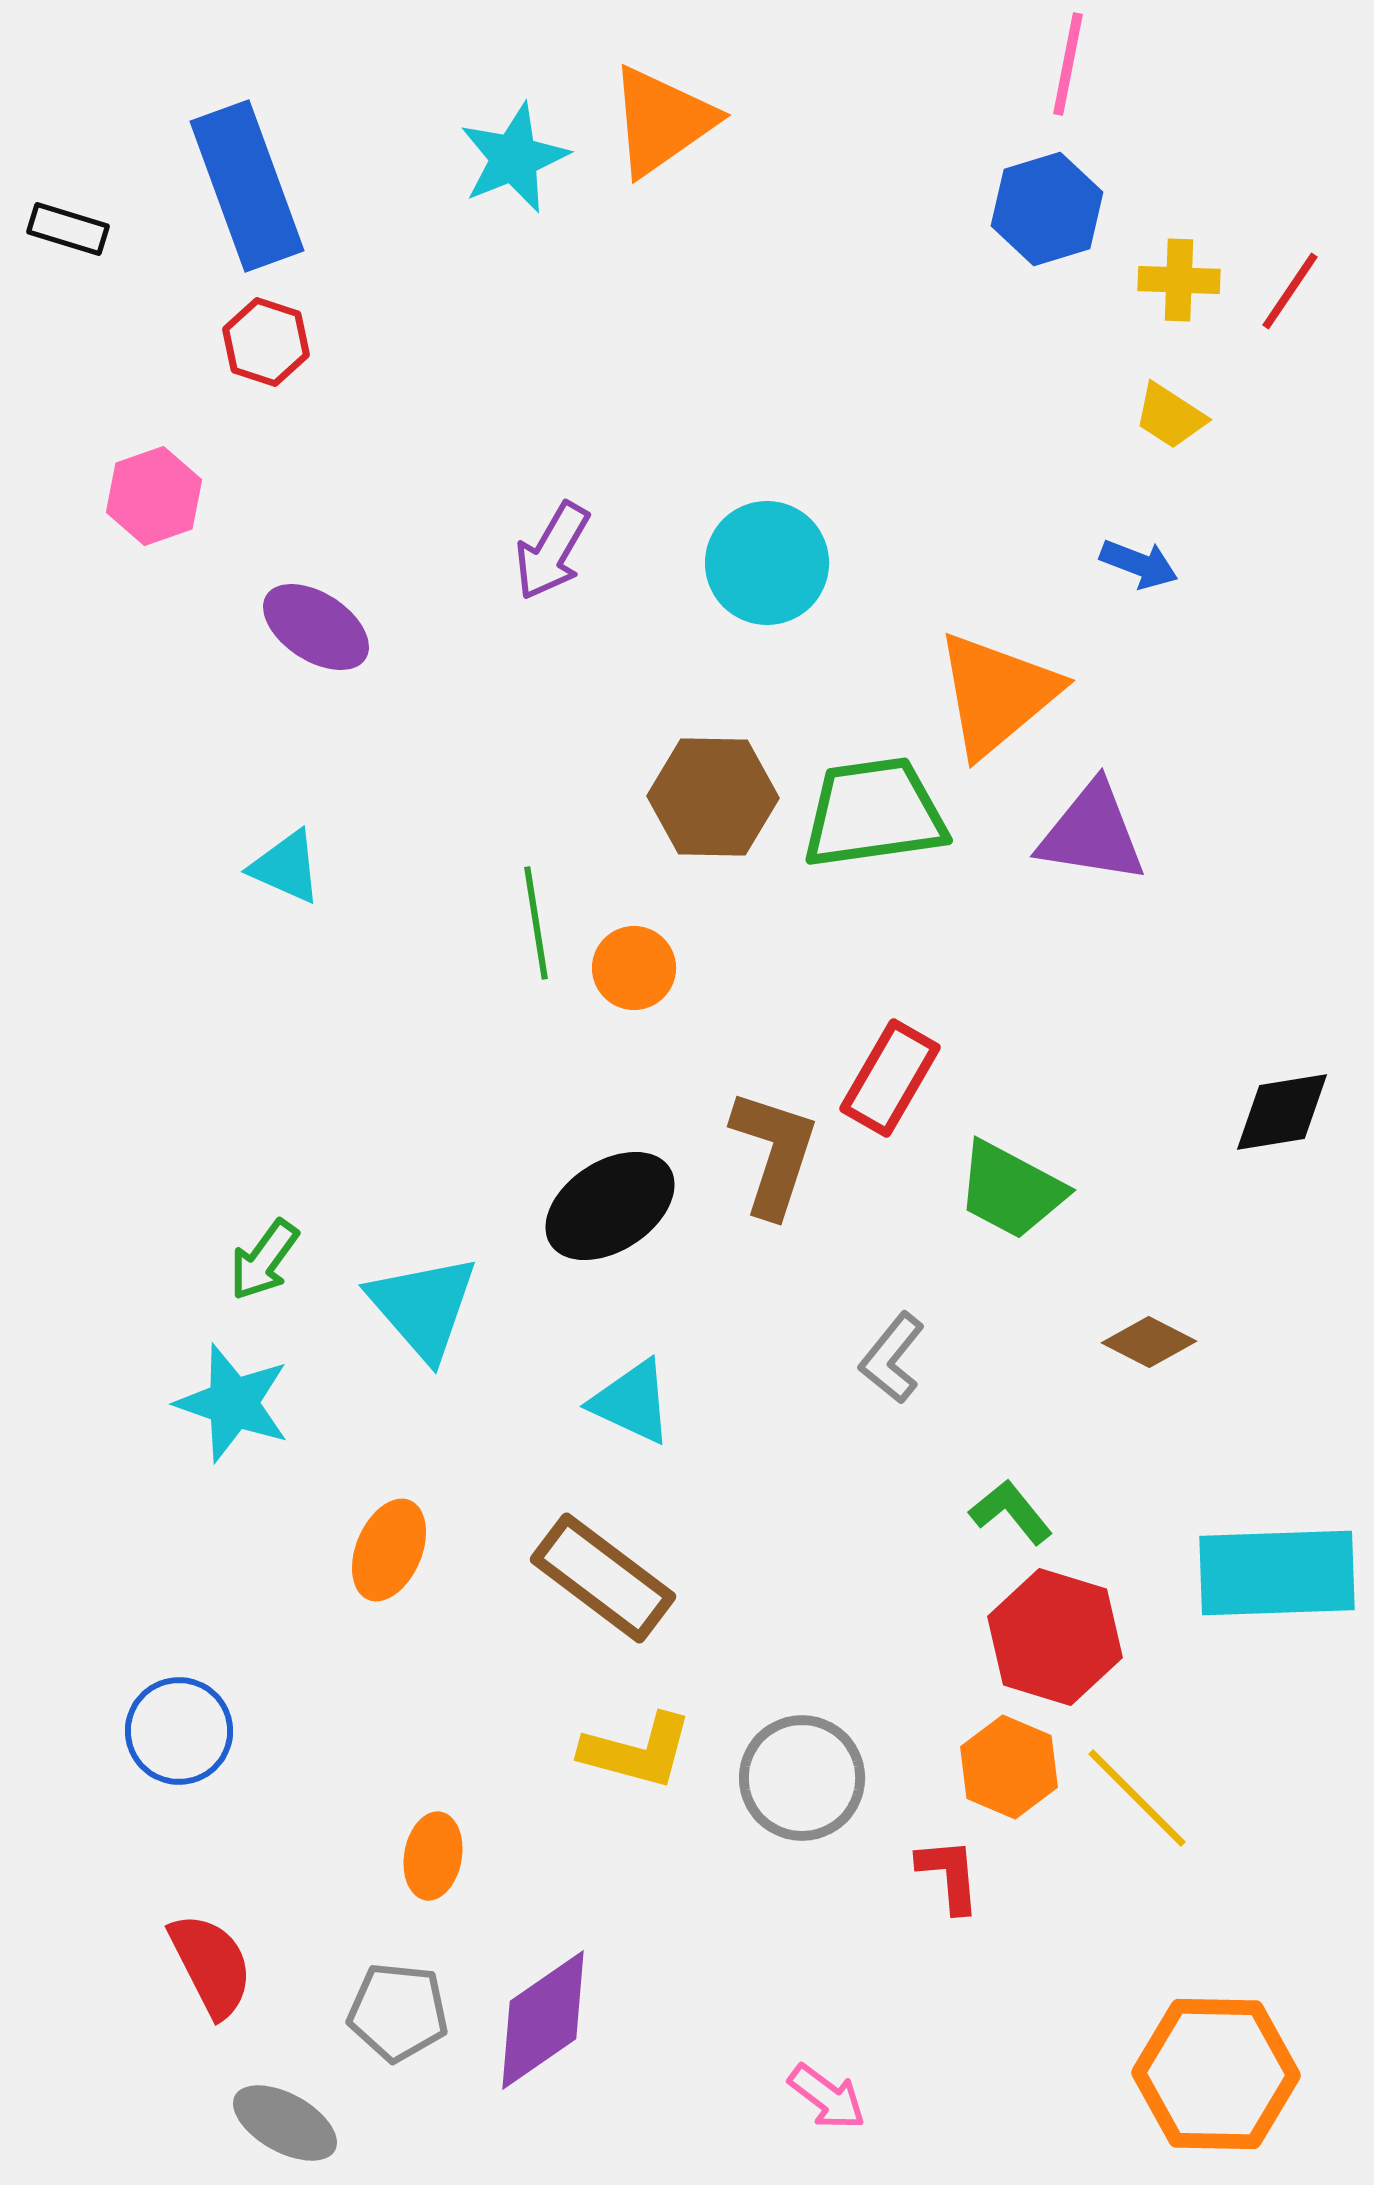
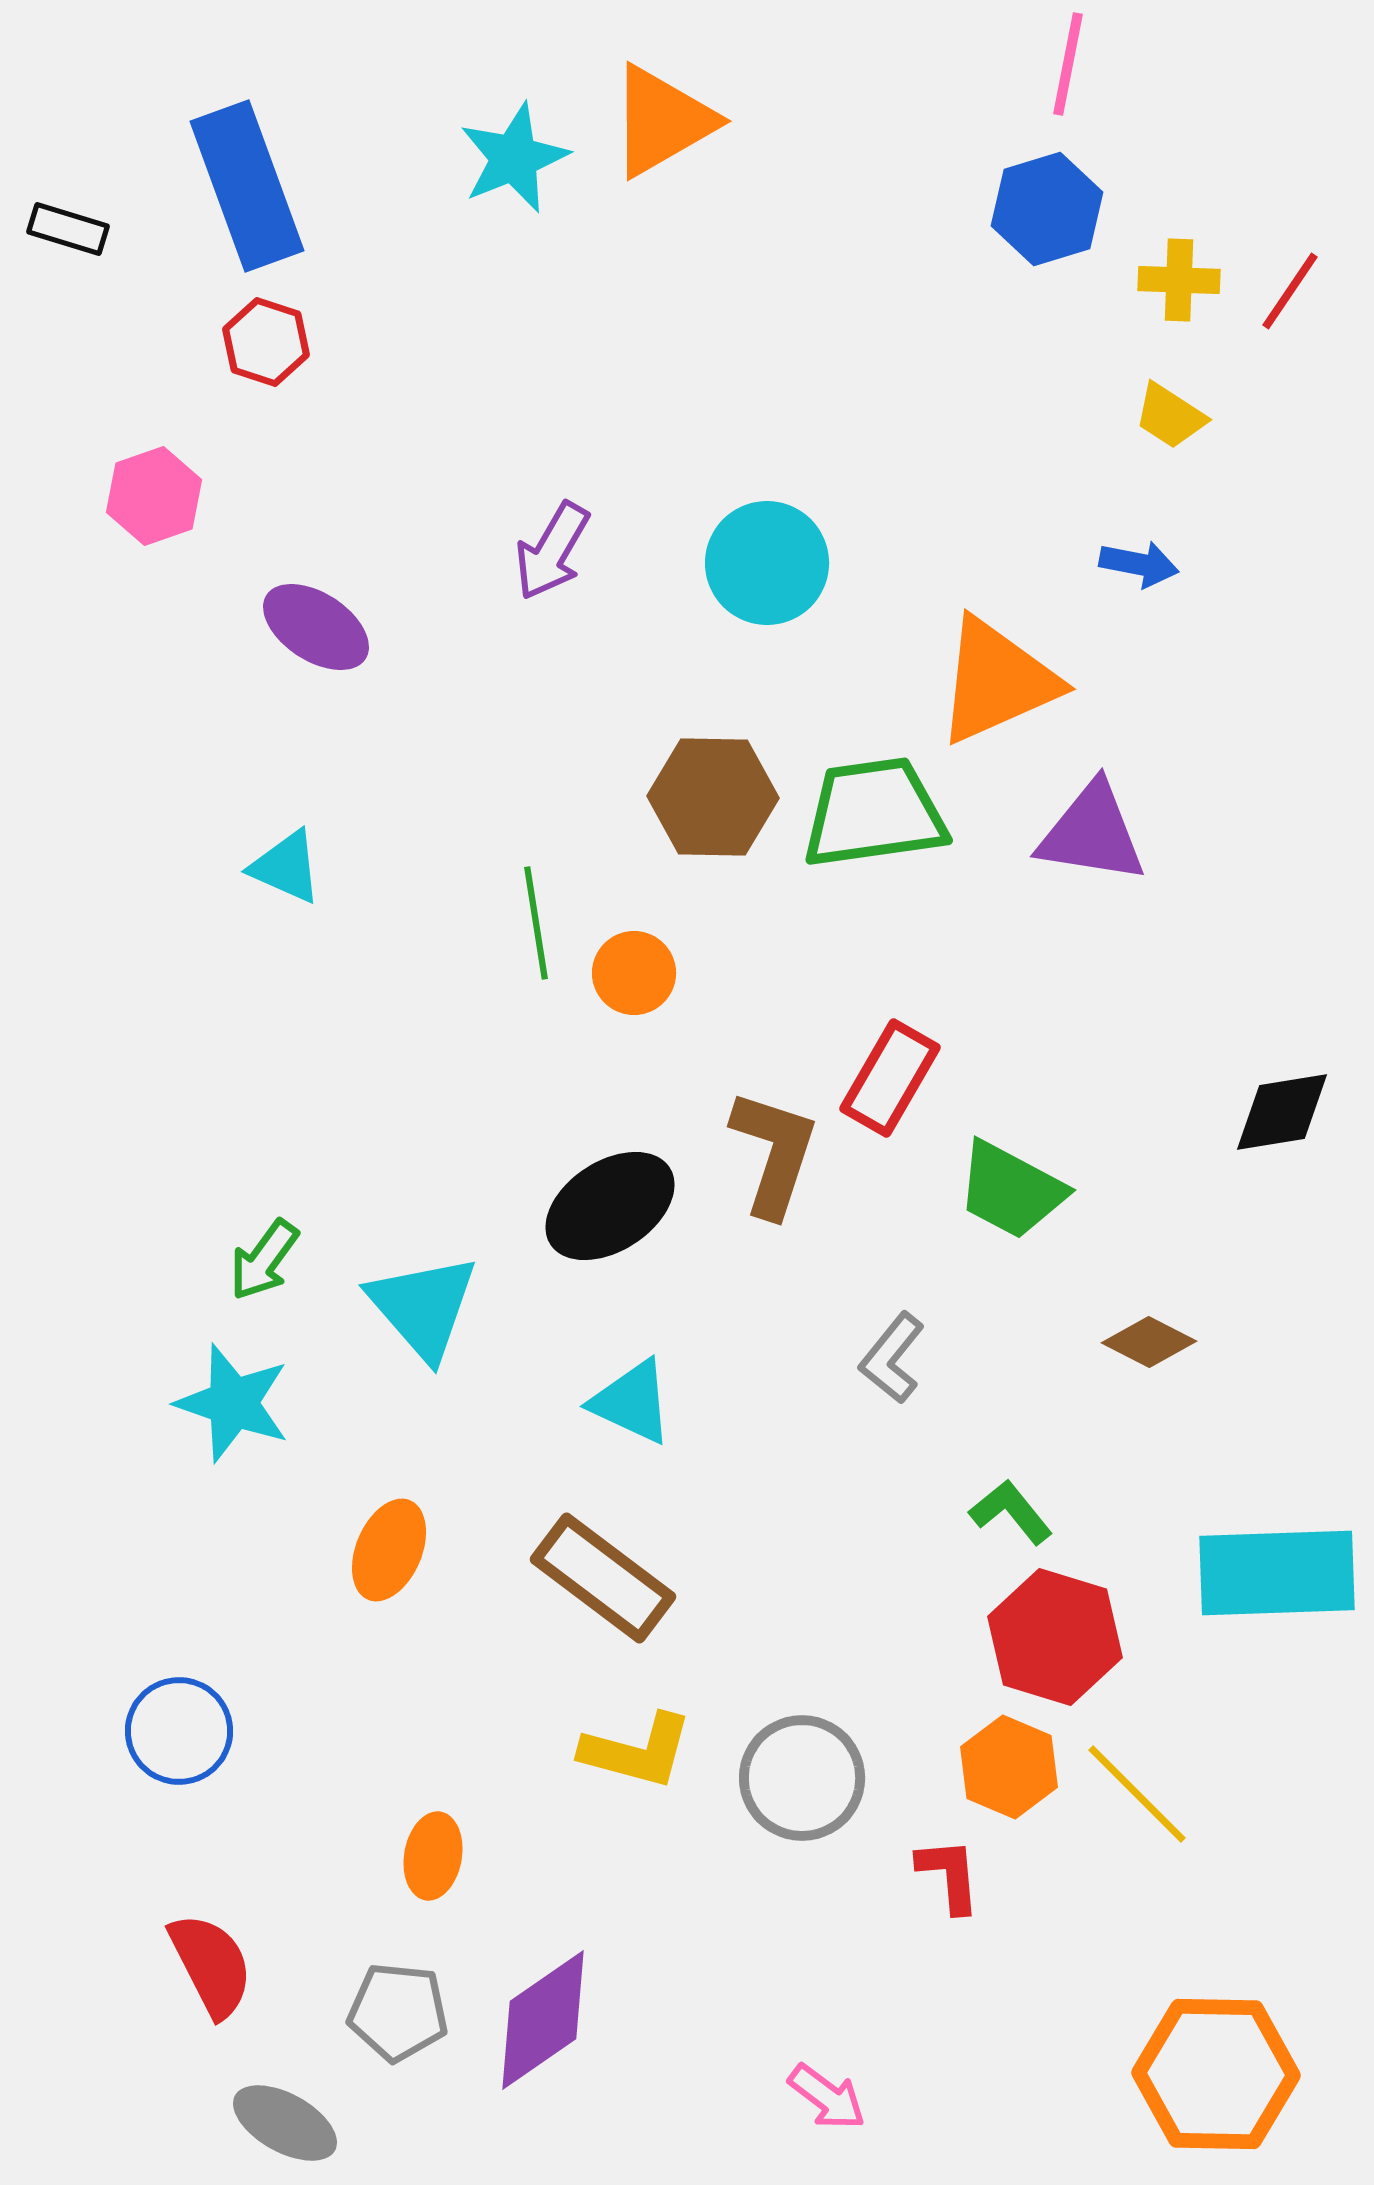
orange triangle at (662, 121): rotated 5 degrees clockwise
blue arrow at (1139, 564): rotated 10 degrees counterclockwise
orange triangle at (997, 694): moved 13 px up; rotated 16 degrees clockwise
orange circle at (634, 968): moved 5 px down
yellow line at (1137, 1798): moved 4 px up
